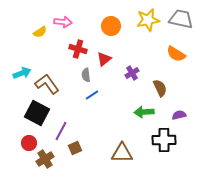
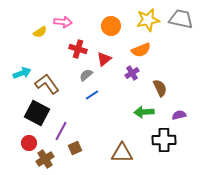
orange semicircle: moved 35 px left, 4 px up; rotated 54 degrees counterclockwise
gray semicircle: rotated 56 degrees clockwise
